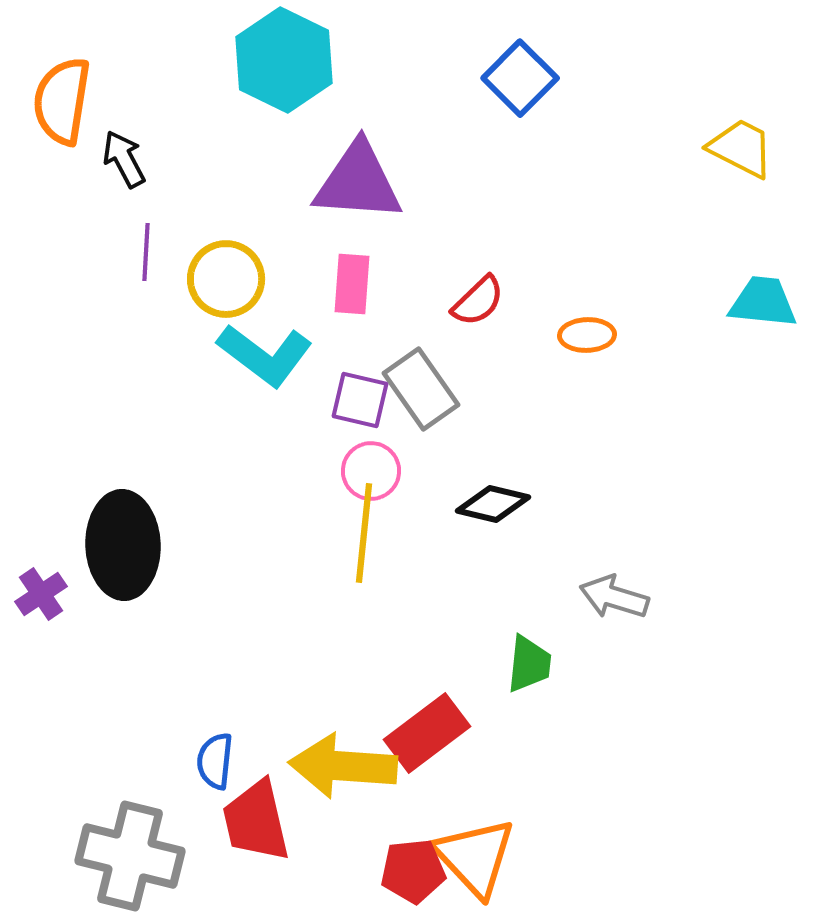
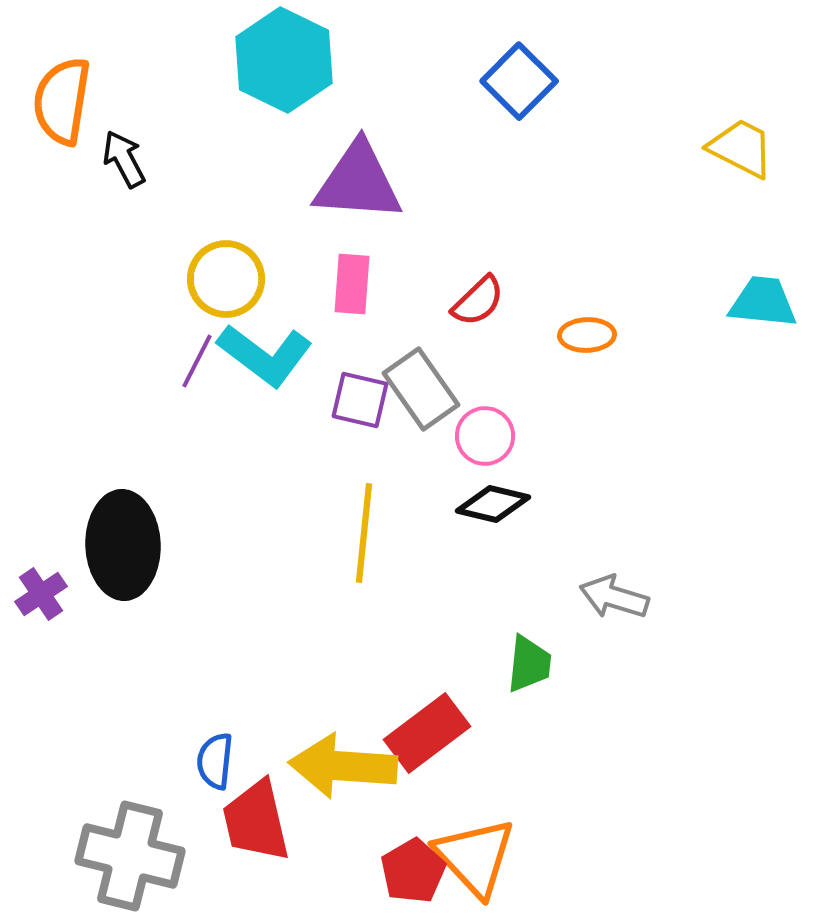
blue square: moved 1 px left, 3 px down
purple line: moved 51 px right, 109 px down; rotated 24 degrees clockwise
pink circle: moved 114 px right, 35 px up
red pentagon: rotated 24 degrees counterclockwise
